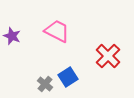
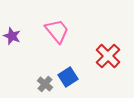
pink trapezoid: rotated 24 degrees clockwise
